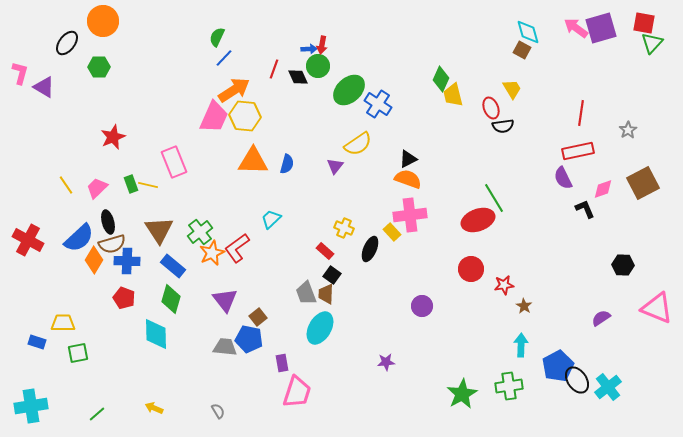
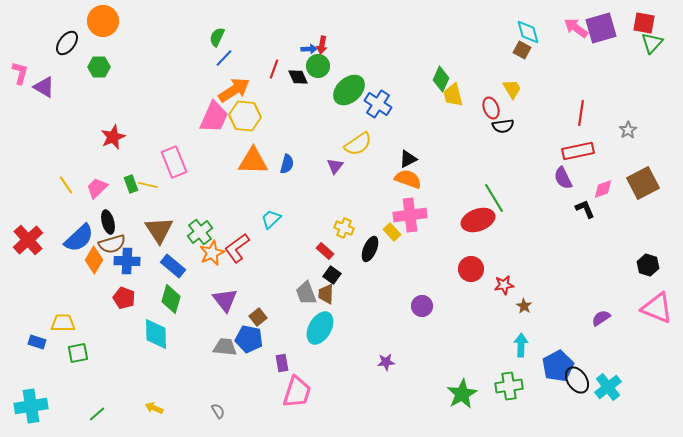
red cross at (28, 240): rotated 20 degrees clockwise
black hexagon at (623, 265): moved 25 px right; rotated 15 degrees clockwise
